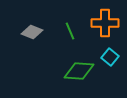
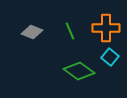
orange cross: moved 1 px right, 5 px down
green diamond: rotated 32 degrees clockwise
